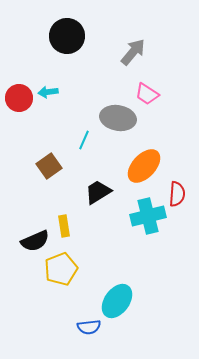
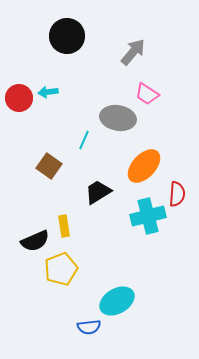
brown square: rotated 20 degrees counterclockwise
cyan ellipse: rotated 24 degrees clockwise
